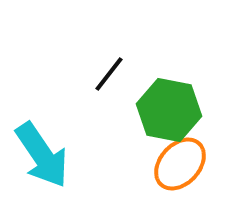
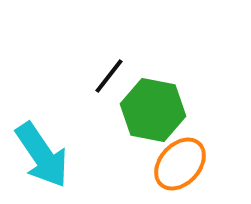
black line: moved 2 px down
green hexagon: moved 16 px left
